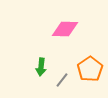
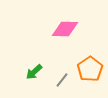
green arrow: moved 7 px left, 5 px down; rotated 42 degrees clockwise
